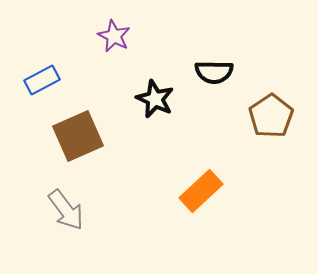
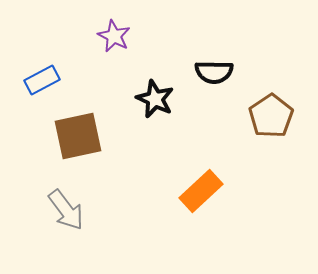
brown square: rotated 12 degrees clockwise
